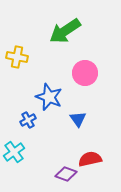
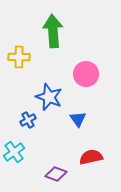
green arrow: moved 12 px left; rotated 120 degrees clockwise
yellow cross: moved 2 px right; rotated 10 degrees counterclockwise
pink circle: moved 1 px right, 1 px down
red semicircle: moved 1 px right, 2 px up
purple diamond: moved 10 px left
